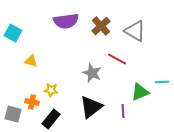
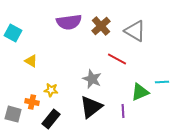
purple semicircle: moved 3 px right, 1 px down
yellow triangle: rotated 16 degrees clockwise
gray star: moved 6 px down
